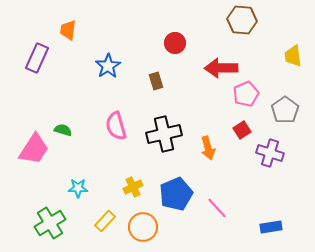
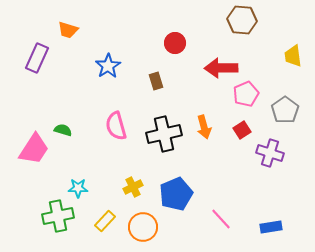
orange trapezoid: rotated 80 degrees counterclockwise
orange arrow: moved 4 px left, 21 px up
pink line: moved 4 px right, 11 px down
green cross: moved 8 px right, 7 px up; rotated 20 degrees clockwise
